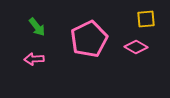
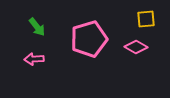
pink pentagon: rotated 9 degrees clockwise
